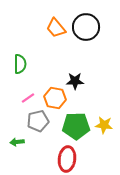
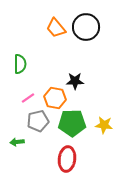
green pentagon: moved 4 px left, 3 px up
